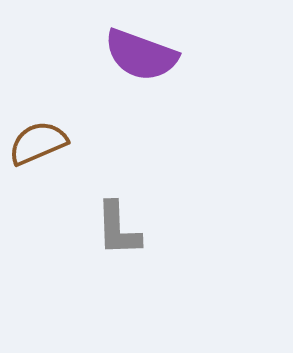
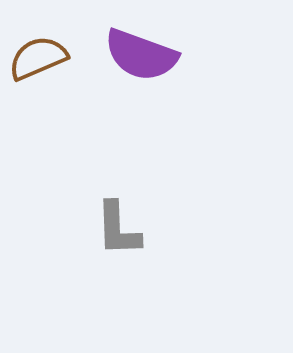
brown semicircle: moved 85 px up
